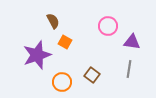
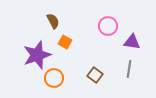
brown square: moved 3 px right
orange circle: moved 8 px left, 4 px up
